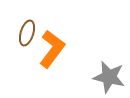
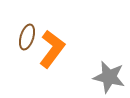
brown ellipse: moved 4 px down
